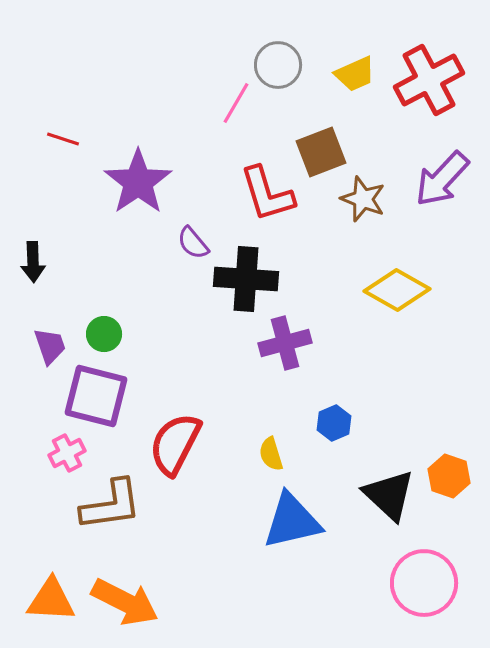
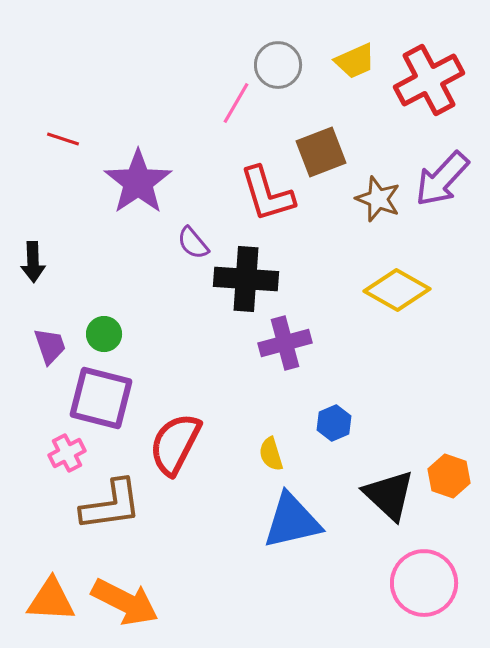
yellow trapezoid: moved 13 px up
brown star: moved 15 px right
purple square: moved 5 px right, 2 px down
